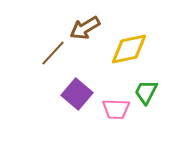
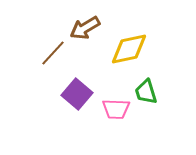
green trapezoid: rotated 44 degrees counterclockwise
